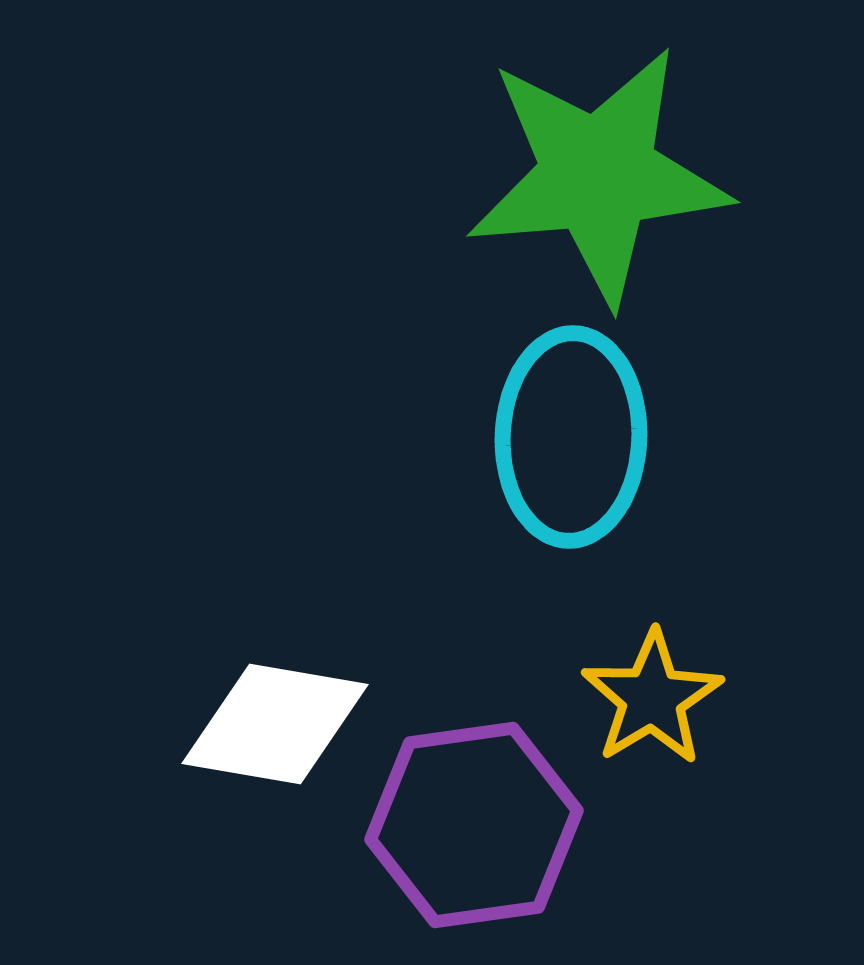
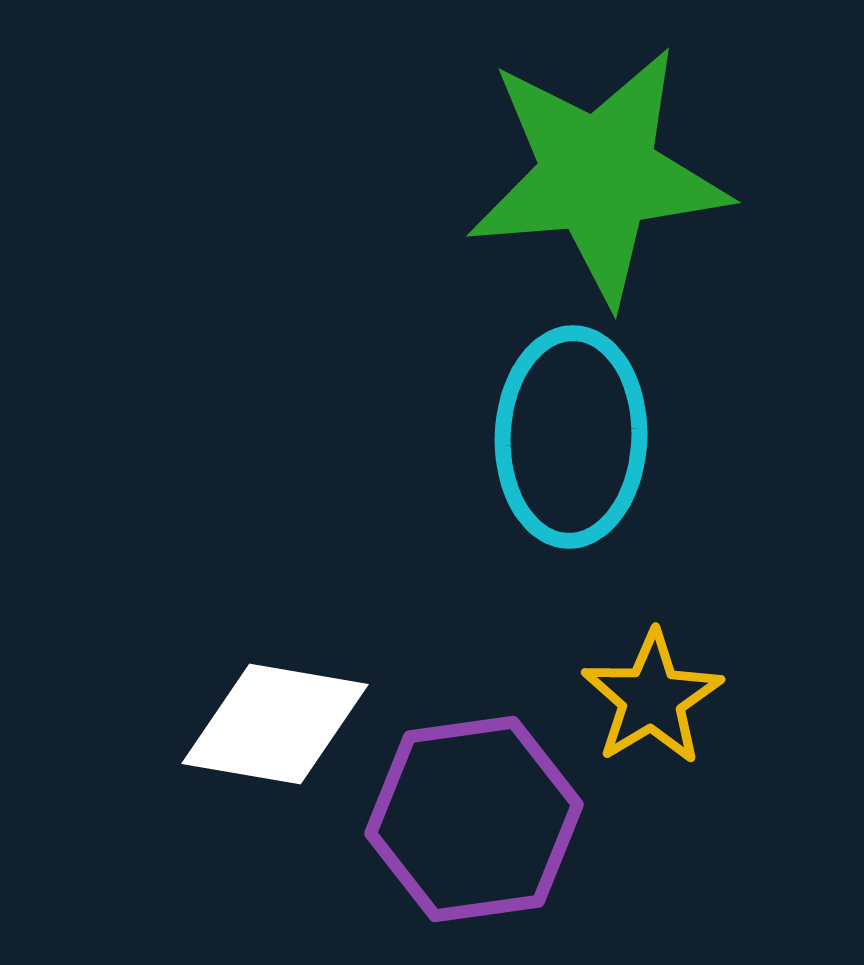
purple hexagon: moved 6 px up
